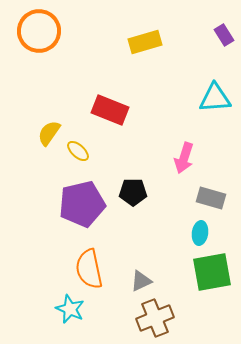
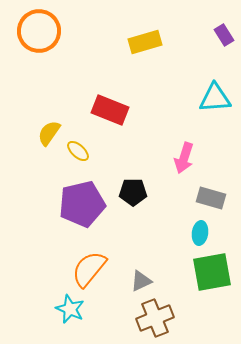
orange semicircle: rotated 51 degrees clockwise
